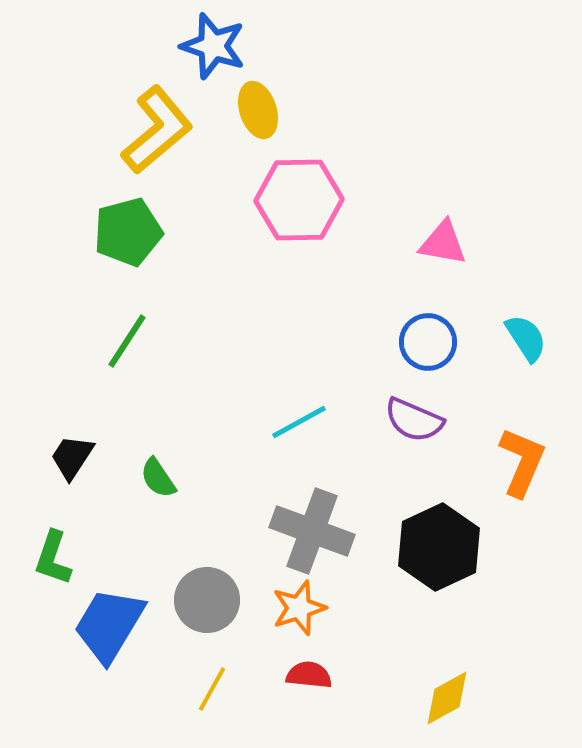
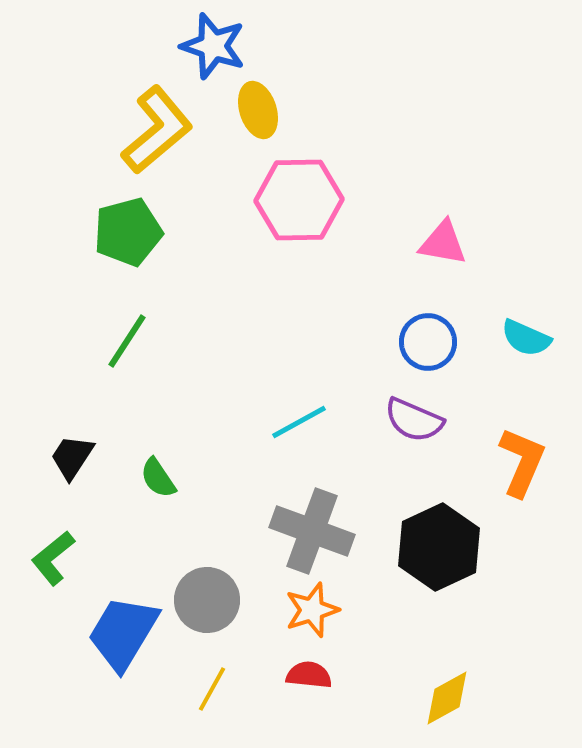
cyan semicircle: rotated 147 degrees clockwise
green L-shape: rotated 32 degrees clockwise
orange star: moved 13 px right, 2 px down
blue trapezoid: moved 14 px right, 8 px down
